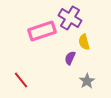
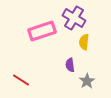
purple cross: moved 4 px right
yellow semicircle: rotated 21 degrees clockwise
purple semicircle: moved 7 px down; rotated 32 degrees counterclockwise
red line: rotated 18 degrees counterclockwise
